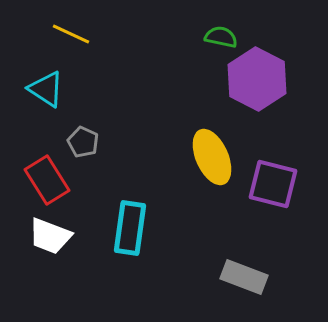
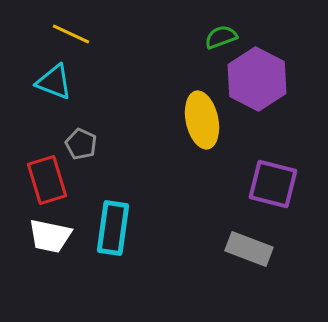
green semicircle: rotated 32 degrees counterclockwise
cyan triangle: moved 8 px right, 7 px up; rotated 12 degrees counterclockwise
gray pentagon: moved 2 px left, 2 px down
yellow ellipse: moved 10 px left, 37 px up; rotated 12 degrees clockwise
red rectangle: rotated 15 degrees clockwise
cyan rectangle: moved 17 px left
white trapezoid: rotated 9 degrees counterclockwise
gray rectangle: moved 5 px right, 28 px up
